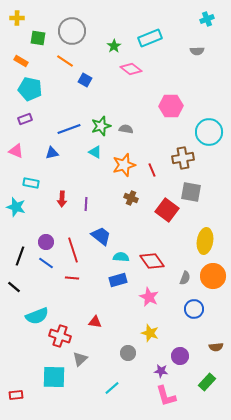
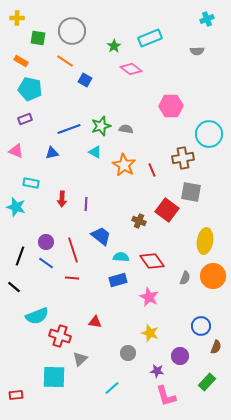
cyan circle at (209, 132): moved 2 px down
orange star at (124, 165): rotated 25 degrees counterclockwise
brown cross at (131, 198): moved 8 px right, 23 px down
blue circle at (194, 309): moved 7 px right, 17 px down
brown semicircle at (216, 347): rotated 64 degrees counterclockwise
purple star at (161, 371): moved 4 px left
